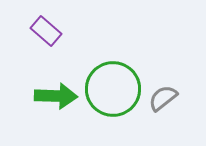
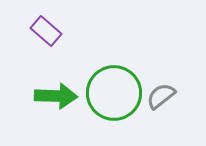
green circle: moved 1 px right, 4 px down
gray semicircle: moved 2 px left, 2 px up
